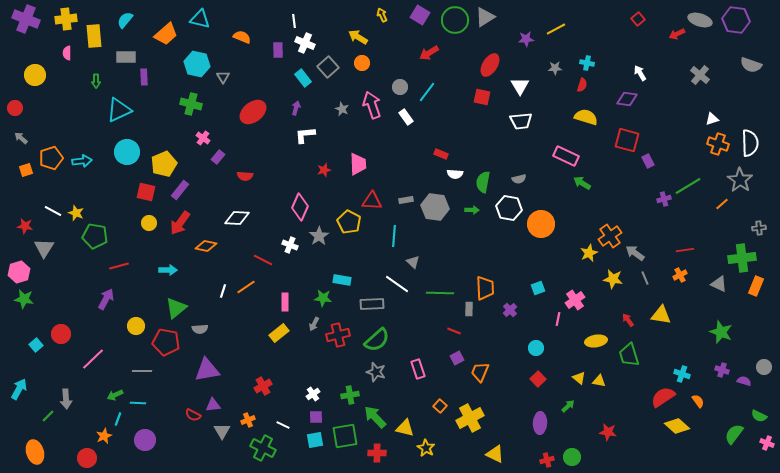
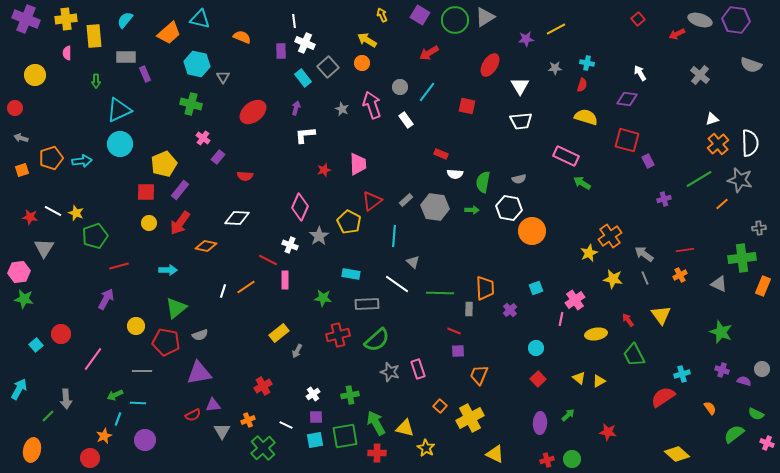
orange trapezoid at (166, 34): moved 3 px right, 1 px up
yellow arrow at (358, 37): moved 9 px right, 3 px down
purple rectangle at (278, 50): moved 3 px right, 1 px down
purple rectangle at (144, 77): moved 1 px right, 3 px up; rotated 21 degrees counterclockwise
red square at (482, 97): moved 15 px left, 9 px down
white rectangle at (406, 117): moved 3 px down
gray arrow at (21, 138): rotated 24 degrees counterclockwise
orange cross at (718, 144): rotated 30 degrees clockwise
cyan circle at (127, 152): moved 7 px left, 8 px up
orange square at (26, 170): moved 4 px left
gray star at (740, 180): rotated 20 degrees counterclockwise
green line at (688, 186): moved 11 px right, 7 px up
red square at (146, 192): rotated 12 degrees counterclockwise
gray rectangle at (406, 200): rotated 32 degrees counterclockwise
red triangle at (372, 201): rotated 40 degrees counterclockwise
orange circle at (541, 224): moved 9 px left, 7 px down
red star at (25, 226): moved 5 px right, 9 px up
green pentagon at (95, 236): rotated 30 degrees counterclockwise
gray arrow at (635, 253): moved 9 px right, 1 px down
red line at (263, 260): moved 5 px right
pink hexagon at (19, 272): rotated 10 degrees clockwise
cyan rectangle at (342, 280): moved 9 px right, 6 px up
orange rectangle at (756, 286): moved 7 px right
cyan square at (538, 288): moved 2 px left
pink rectangle at (285, 302): moved 22 px up
gray rectangle at (372, 304): moved 5 px left
yellow triangle at (661, 315): rotated 45 degrees clockwise
pink line at (558, 319): moved 3 px right
gray arrow at (314, 324): moved 17 px left, 27 px down
gray semicircle at (200, 329): moved 6 px down; rotated 14 degrees counterclockwise
yellow ellipse at (596, 341): moved 7 px up
green trapezoid at (629, 355): moved 5 px right; rotated 10 degrees counterclockwise
purple square at (457, 358): moved 1 px right, 7 px up; rotated 24 degrees clockwise
pink line at (93, 359): rotated 10 degrees counterclockwise
gray circle at (764, 367): moved 2 px left, 2 px down
purple triangle at (207, 370): moved 8 px left, 3 px down
gray star at (376, 372): moved 14 px right
orange trapezoid at (480, 372): moved 1 px left, 3 px down
cyan cross at (682, 374): rotated 35 degrees counterclockwise
yellow triangle at (599, 381): rotated 40 degrees counterclockwise
orange semicircle at (698, 401): moved 12 px right, 7 px down
green arrow at (568, 406): moved 9 px down
red semicircle at (193, 415): rotated 56 degrees counterclockwise
green semicircle at (759, 416): moved 3 px left, 2 px up
green arrow at (375, 417): moved 1 px right, 6 px down; rotated 15 degrees clockwise
white line at (283, 425): moved 3 px right
yellow diamond at (677, 426): moved 28 px down
green semicircle at (734, 434): rotated 15 degrees clockwise
green cross at (263, 448): rotated 20 degrees clockwise
orange ellipse at (35, 452): moved 3 px left, 2 px up; rotated 30 degrees clockwise
green circle at (572, 457): moved 2 px down
red circle at (87, 458): moved 3 px right
